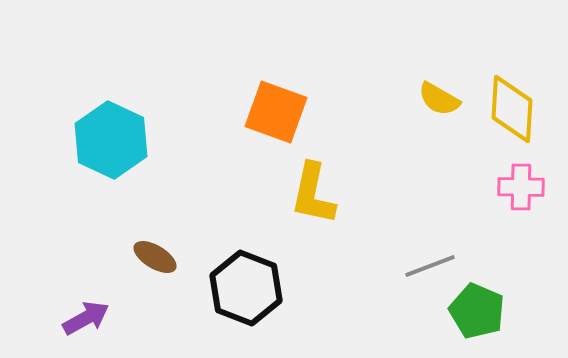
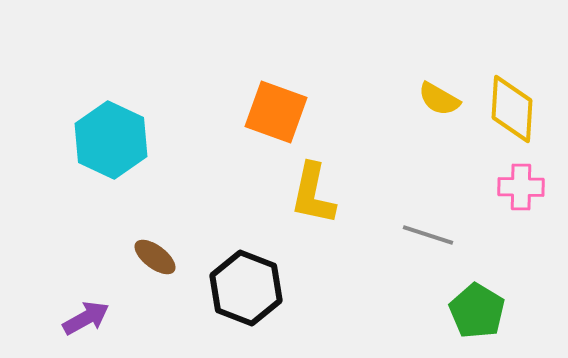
brown ellipse: rotated 6 degrees clockwise
gray line: moved 2 px left, 31 px up; rotated 39 degrees clockwise
green pentagon: rotated 8 degrees clockwise
